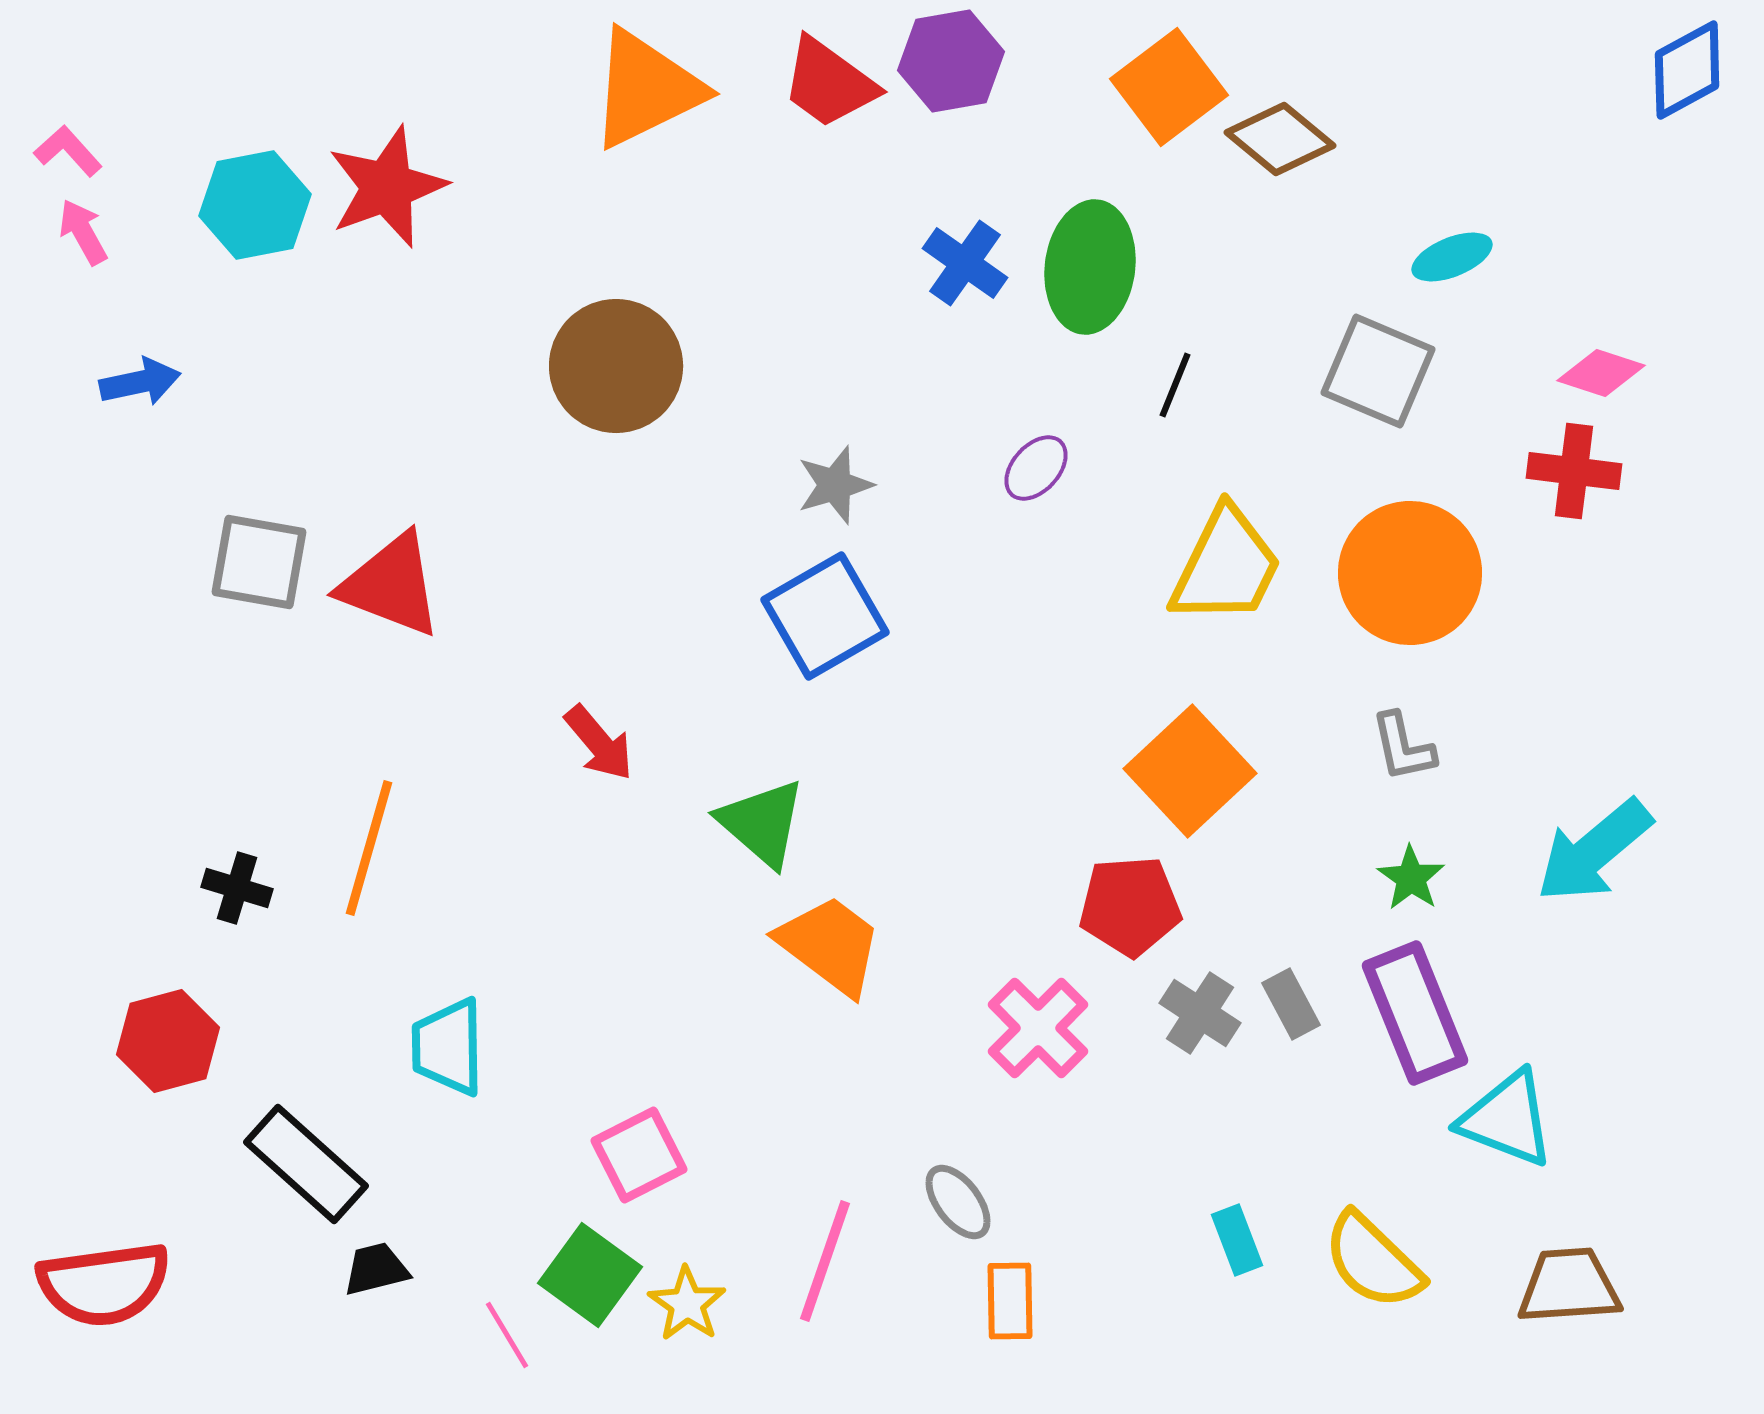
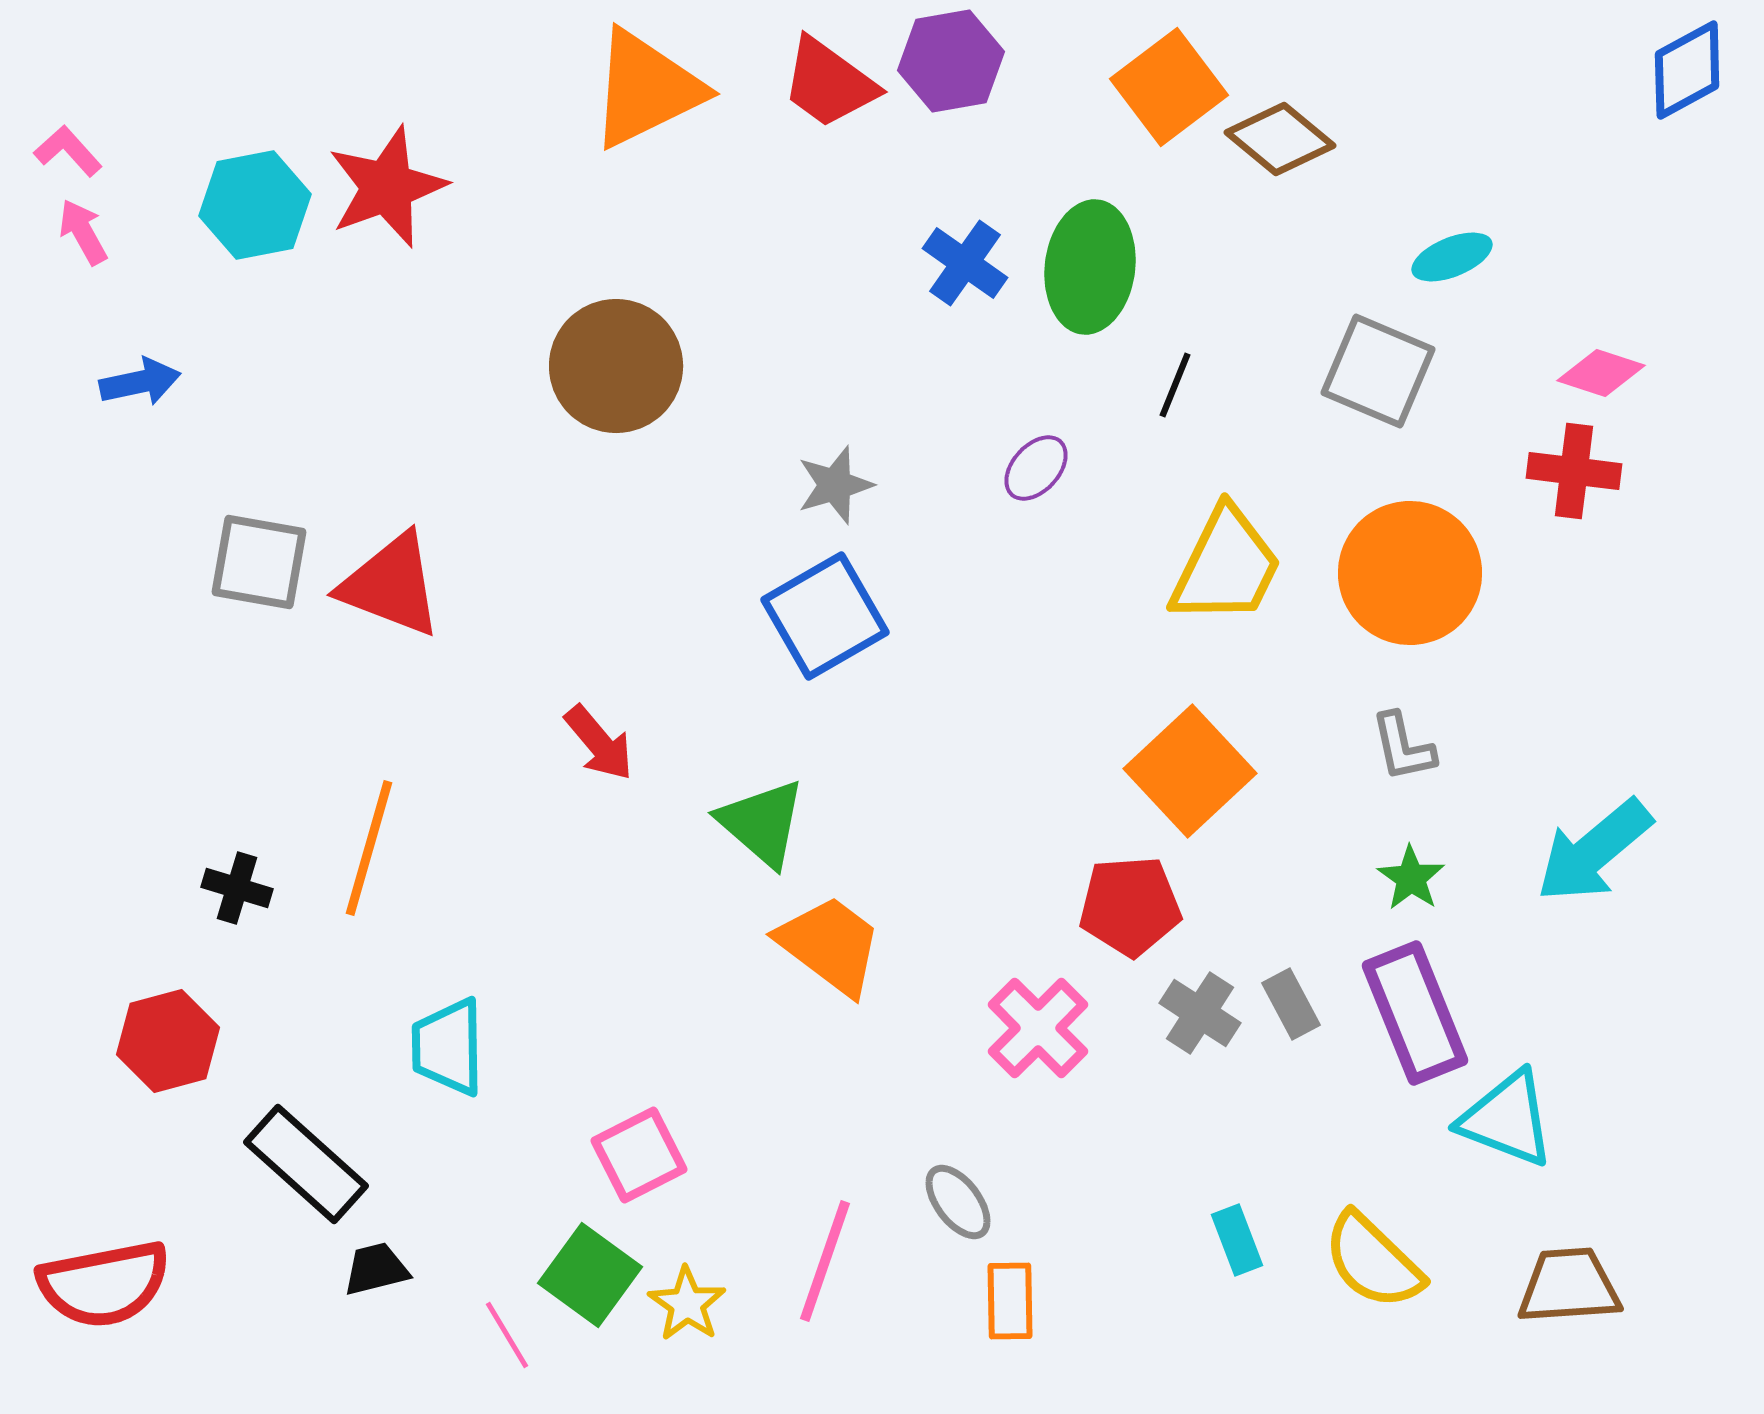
red semicircle at (104, 1284): rotated 3 degrees counterclockwise
